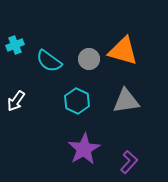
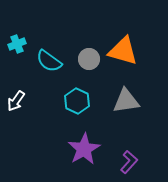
cyan cross: moved 2 px right, 1 px up
